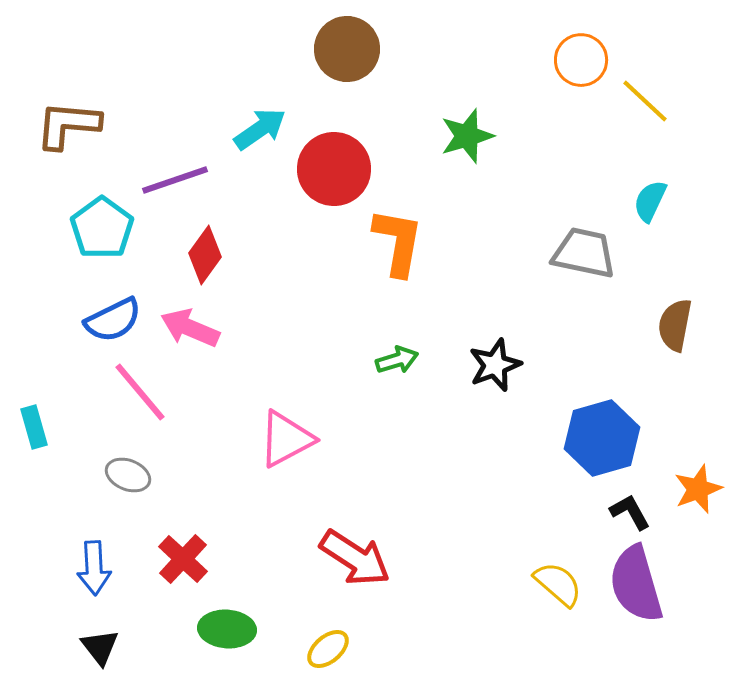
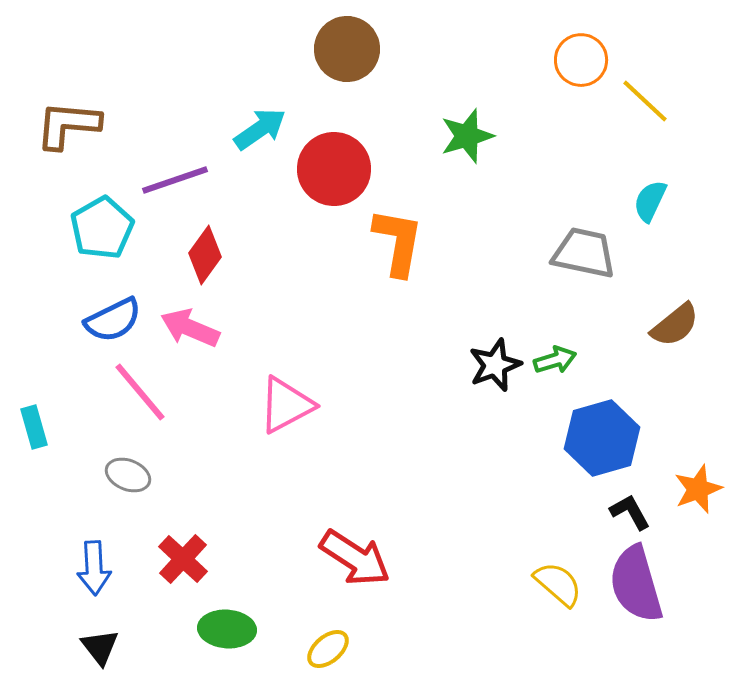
cyan pentagon: rotated 6 degrees clockwise
brown semicircle: rotated 140 degrees counterclockwise
green arrow: moved 158 px right
pink triangle: moved 34 px up
